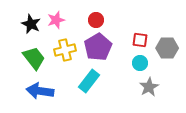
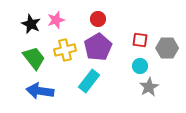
red circle: moved 2 px right, 1 px up
cyan circle: moved 3 px down
